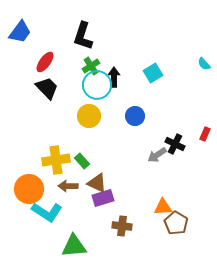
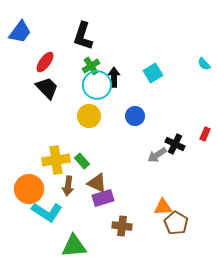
brown arrow: rotated 84 degrees counterclockwise
